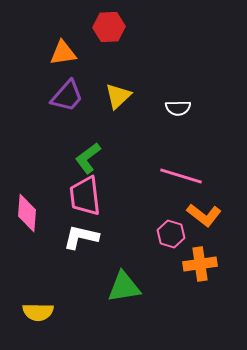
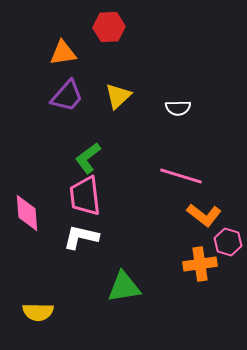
pink diamond: rotated 9 degrees counterclockwise
pink hexagon: moved 57 px right, 8 px down
